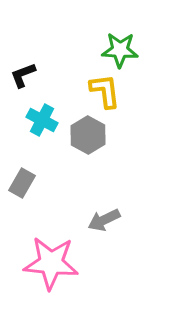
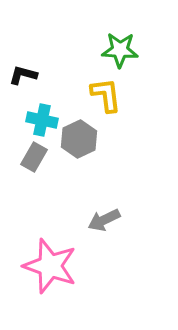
black L-shape: rotated 36 degrees clockwise
yellow L-shape: moved 1 px right, 4 px down
cyan cross: rotated 16 degrees counterclockwise
gray hexagon: moved 9 px left, 4 px down; rotated 6 degrees clockwise
gray rectangle: moved 12 px right, 26 px up
pink star: moved 1 px left, 3 px down; rotated 14 degrees clockwise
